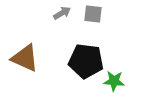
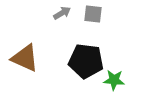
green star: moved 1 px up
